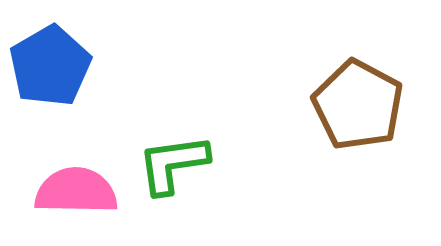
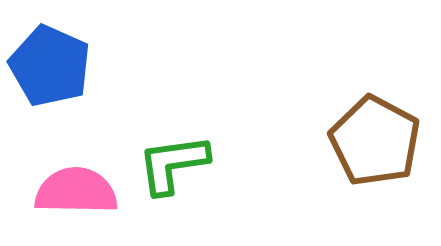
blue pentagon: rotated 18 degrees counterclockwise
brown pentagon: moved 17 px right, 36 px down
